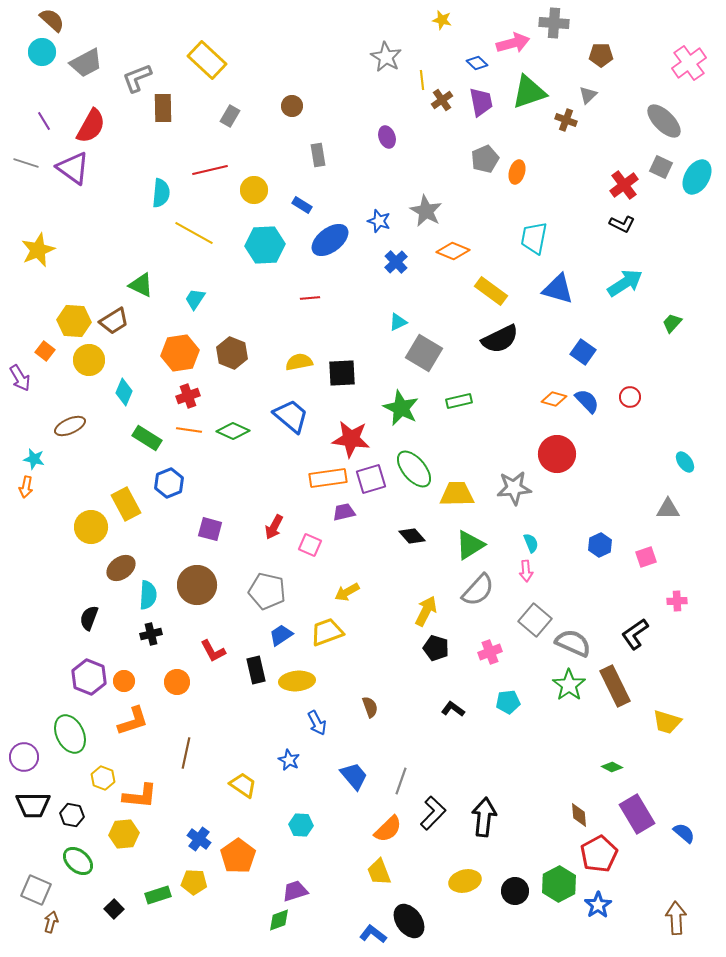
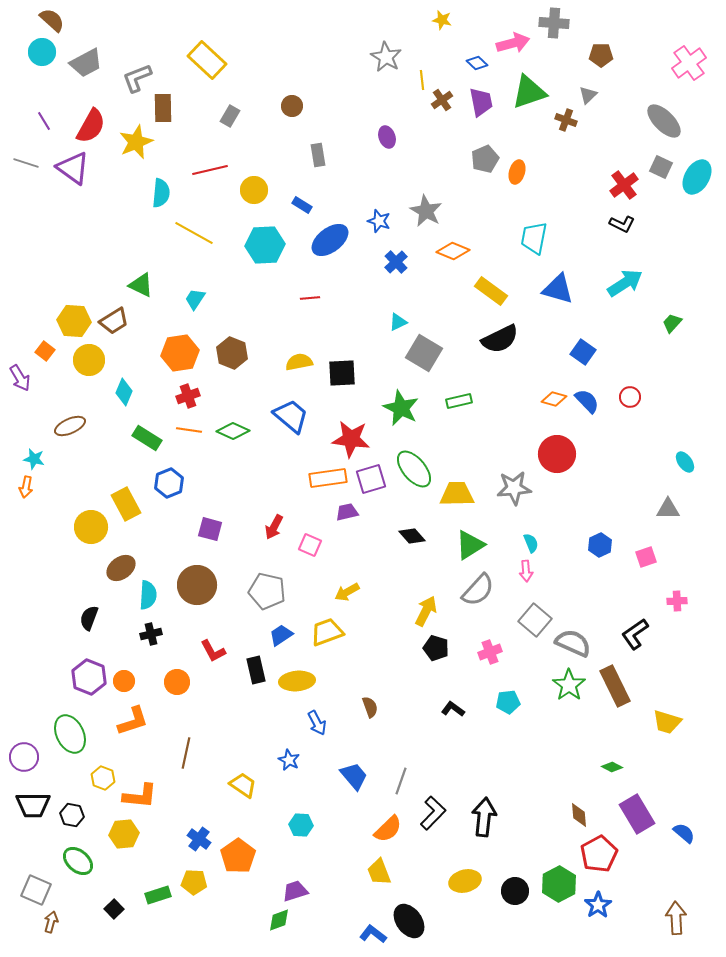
yellow star at (38, 250): moved 98 px right, 108 px up
purple trapezoid at (344, 512): moved 3 px right
